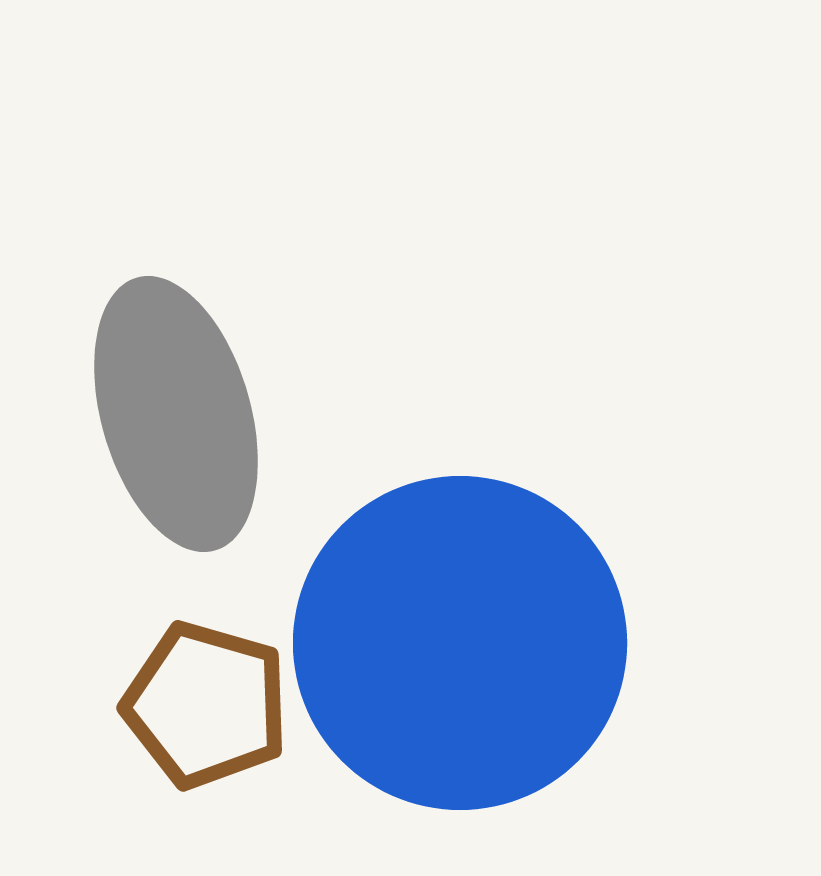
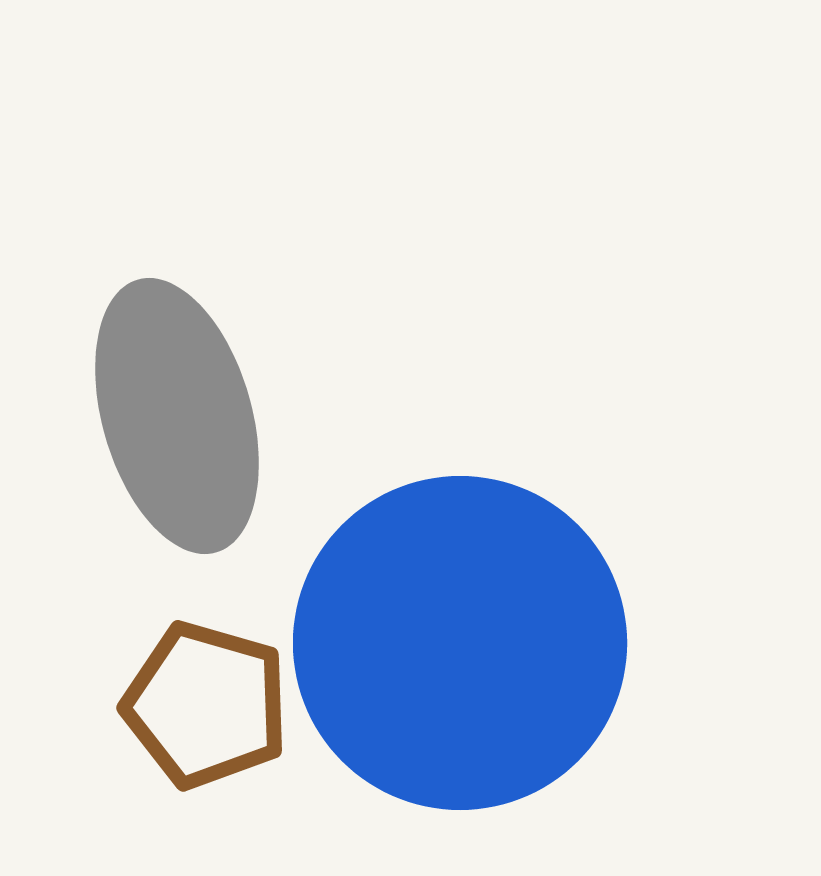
gray ellipse: moved 1 px right, 2 px down
